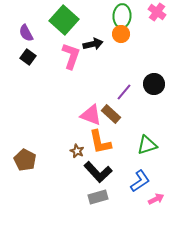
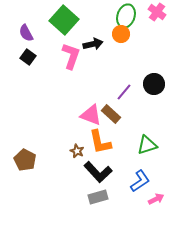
green ellipse: moved 4 px right; rotated 15 degrees clockwise
